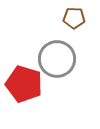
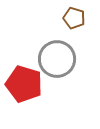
brown pentagon: rotated 15 degrees clockwise
